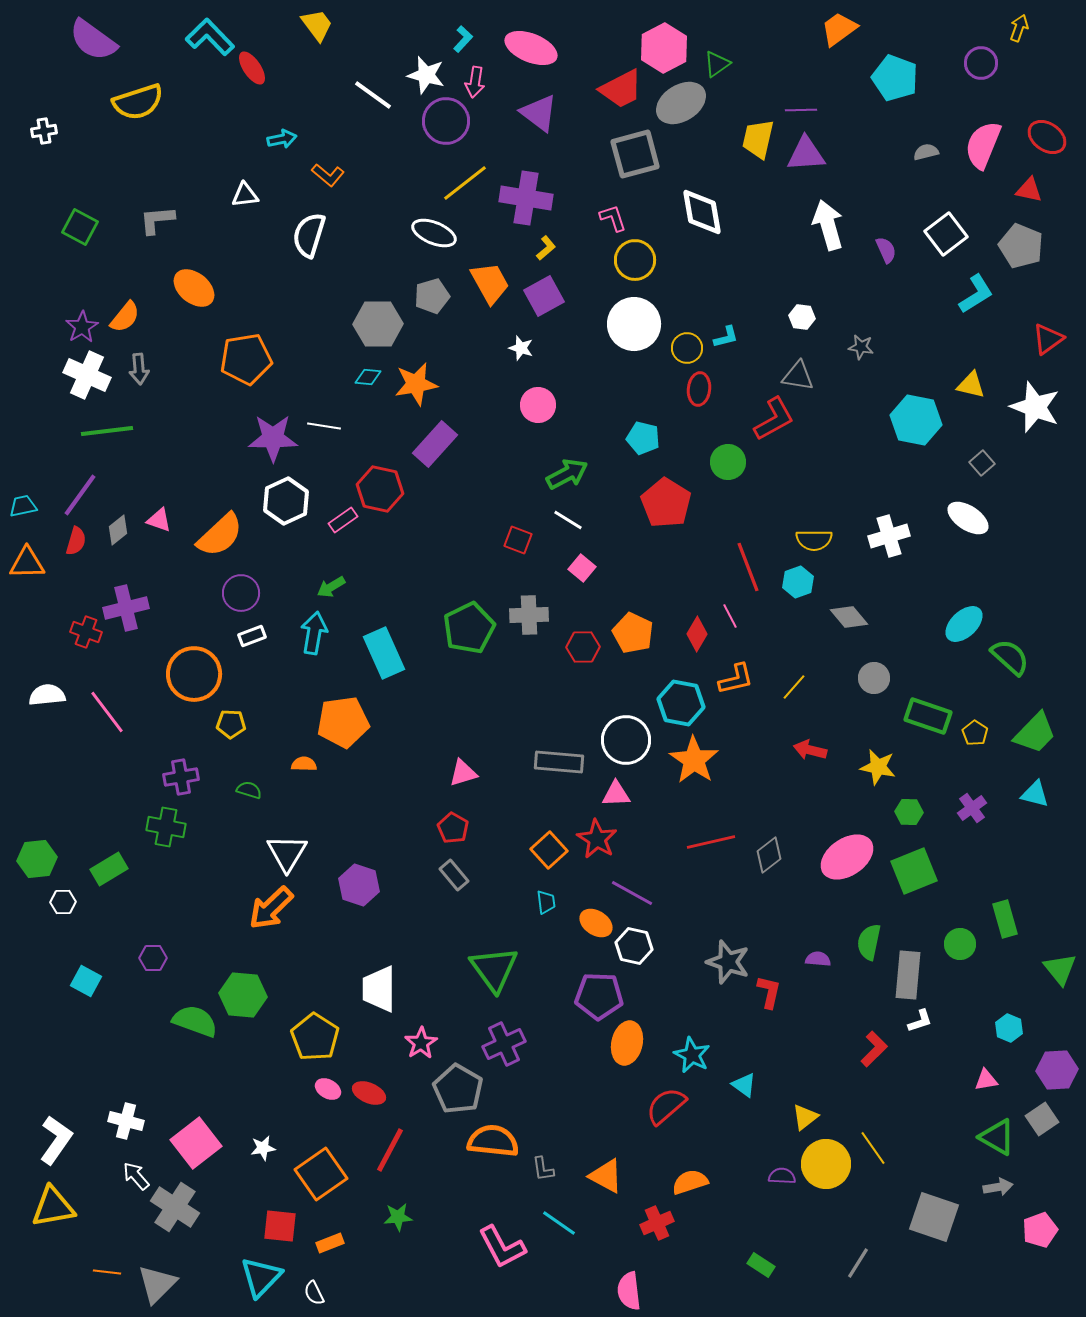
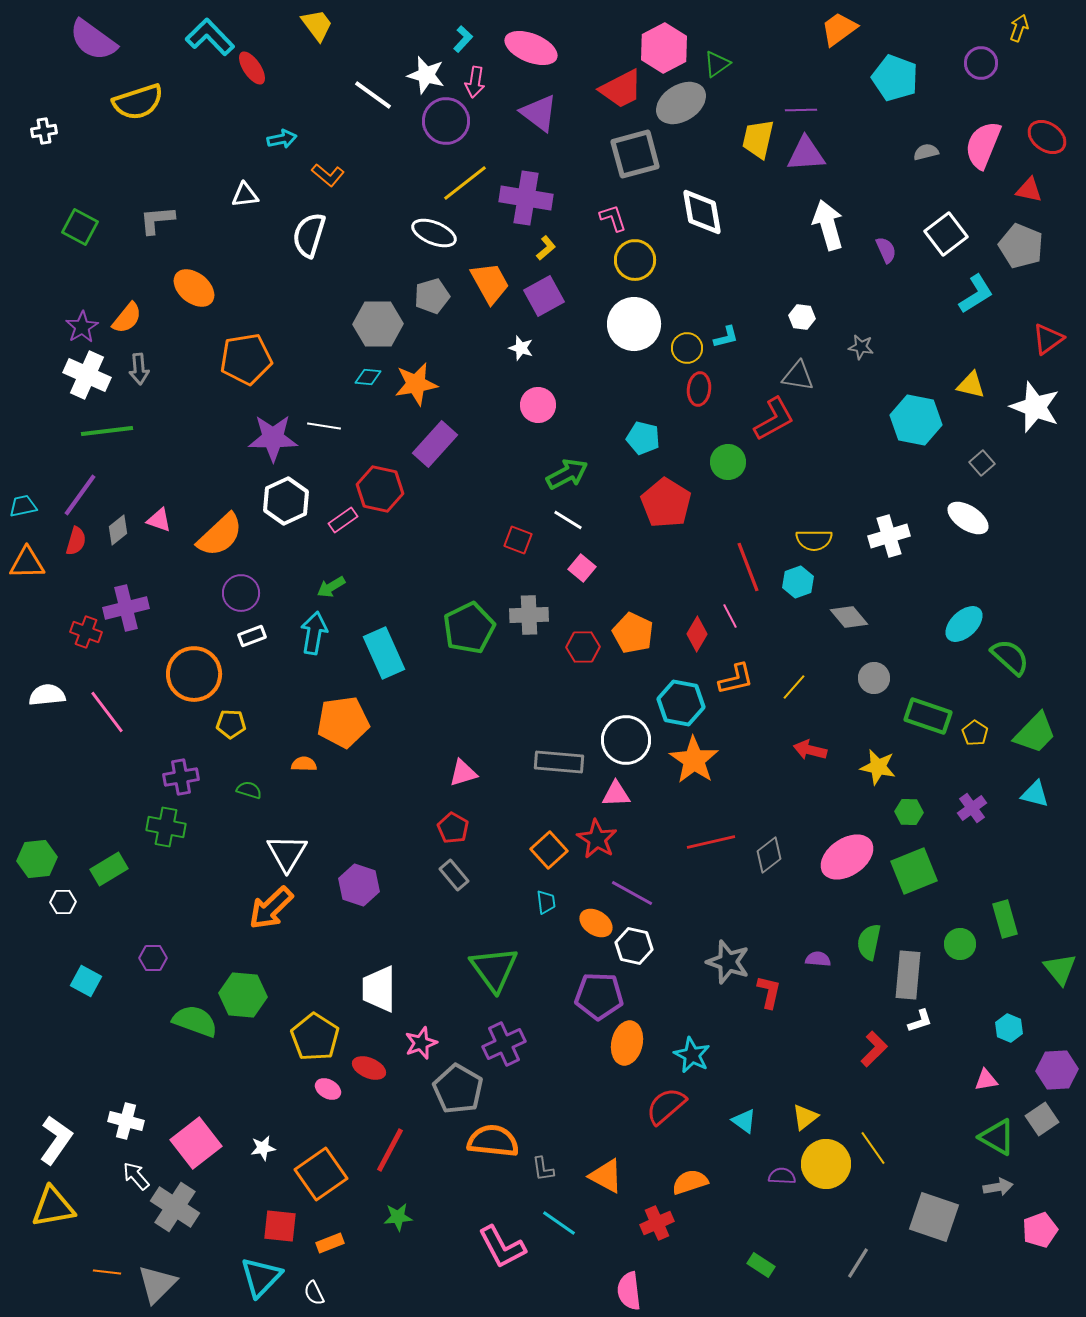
orange semicircle at (125, 317): moved 2 px right, 1 px down
pink star at (421, 1043): rotated 12 degrees clockwise
cyan triangle at (744, 1085): moved 36 px down
red ellipse at (369, 1093): moved 25 px up
